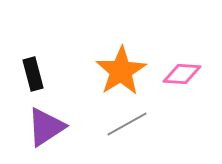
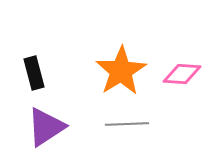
black rectangle: moved 1 px right, 1 px up
gray line: rotated 27 degrees clockwise
